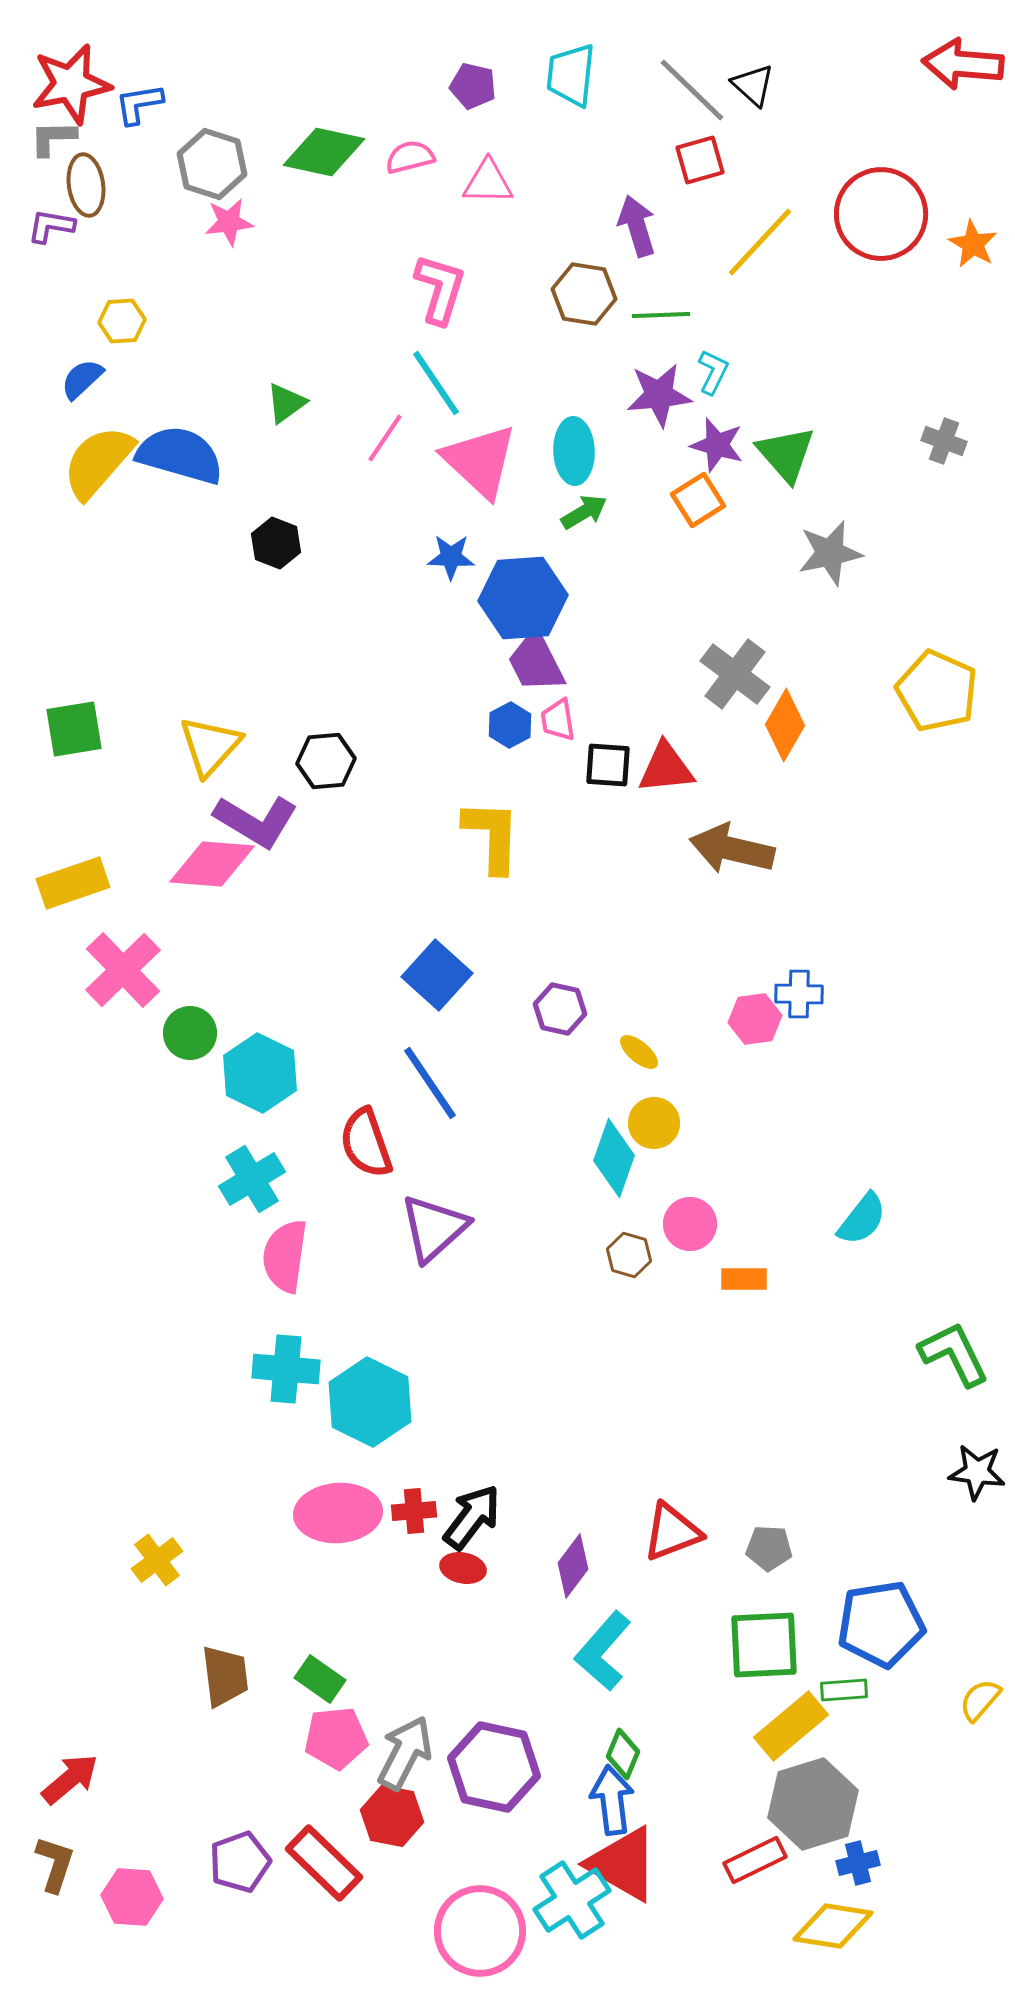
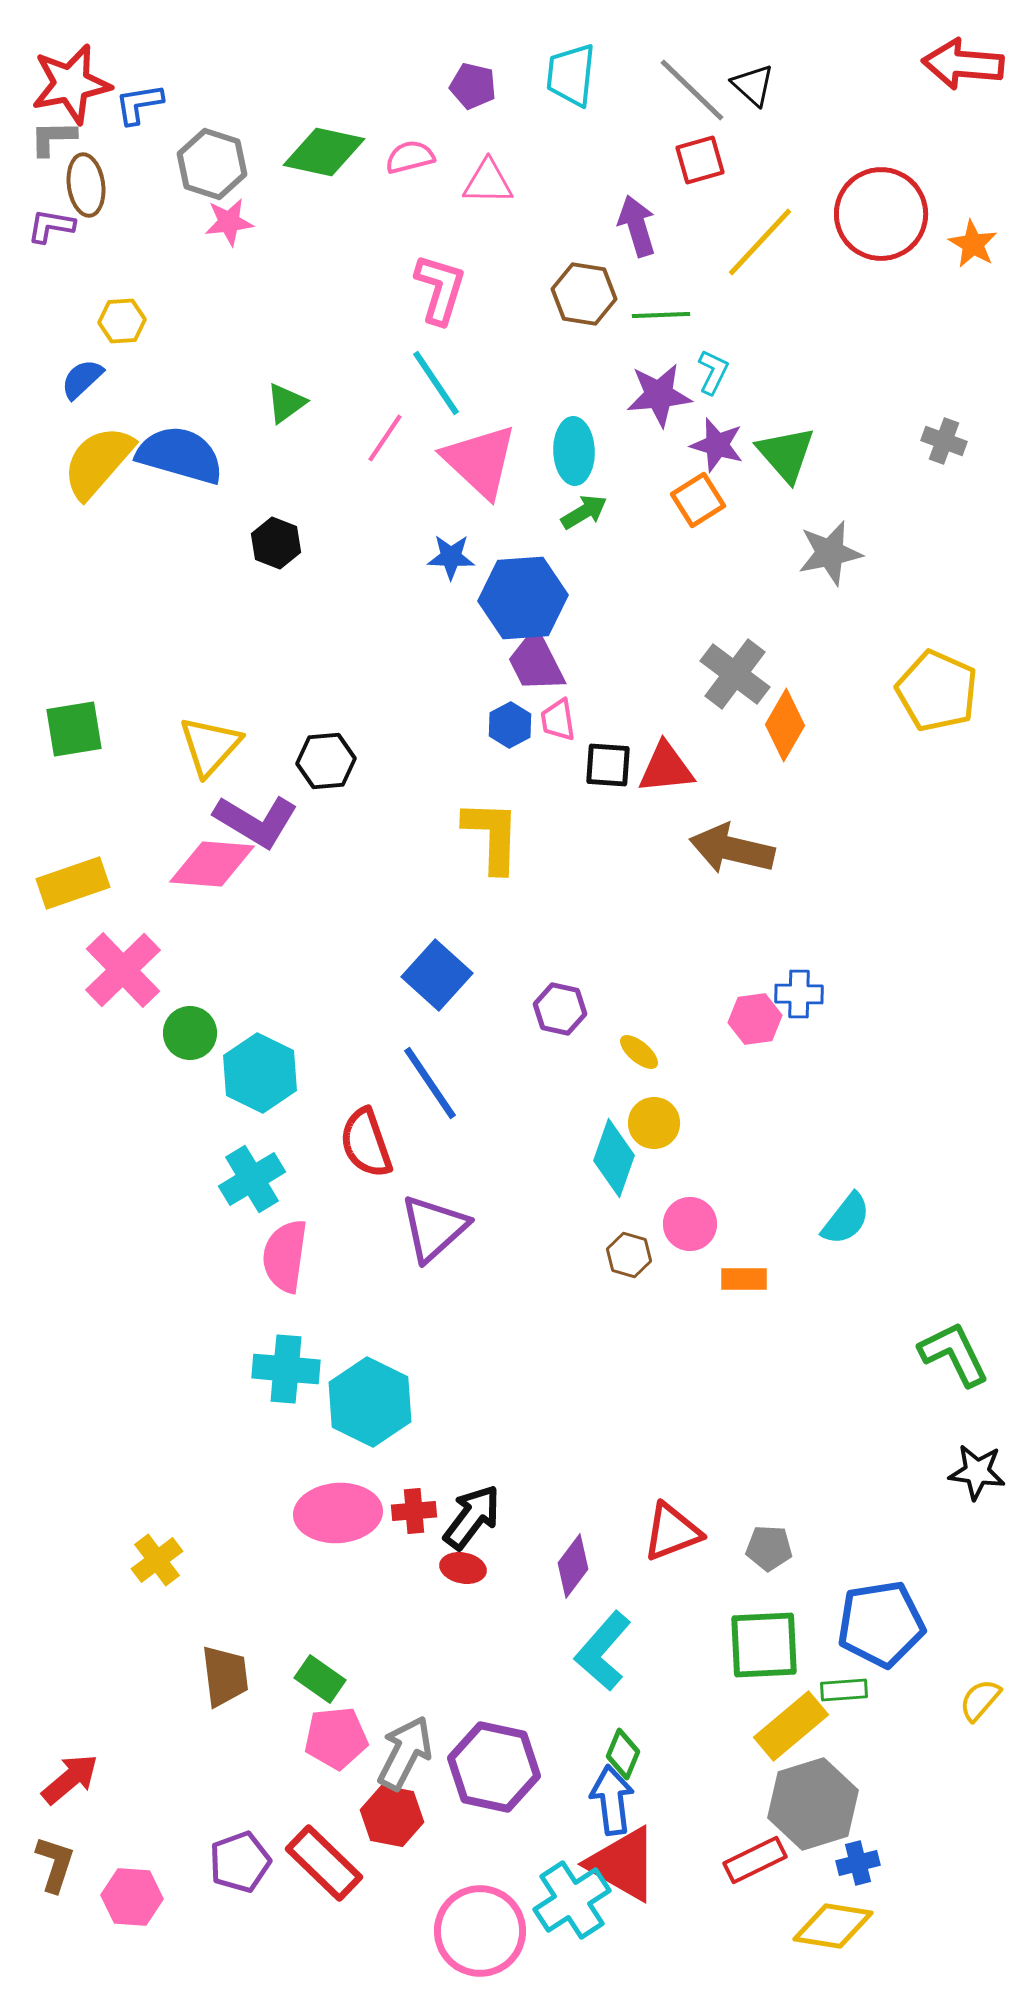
cyan semicircle at (862, 1219): moved 16 px left
